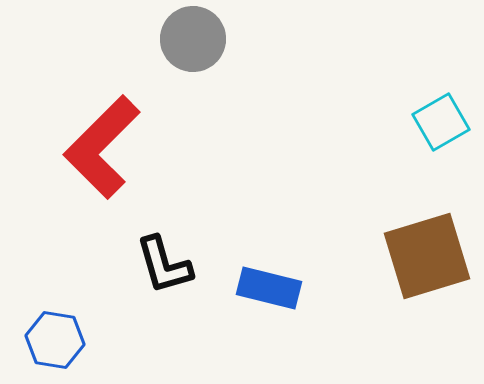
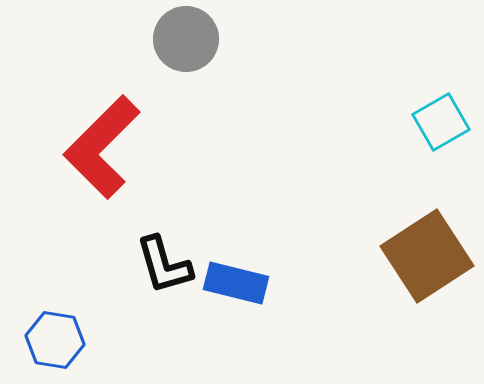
gray circle: moved 7 px left
brown square: rotated 16 degrees counterclockwise
blue rectangle: moved 33 px left, 5 px up
